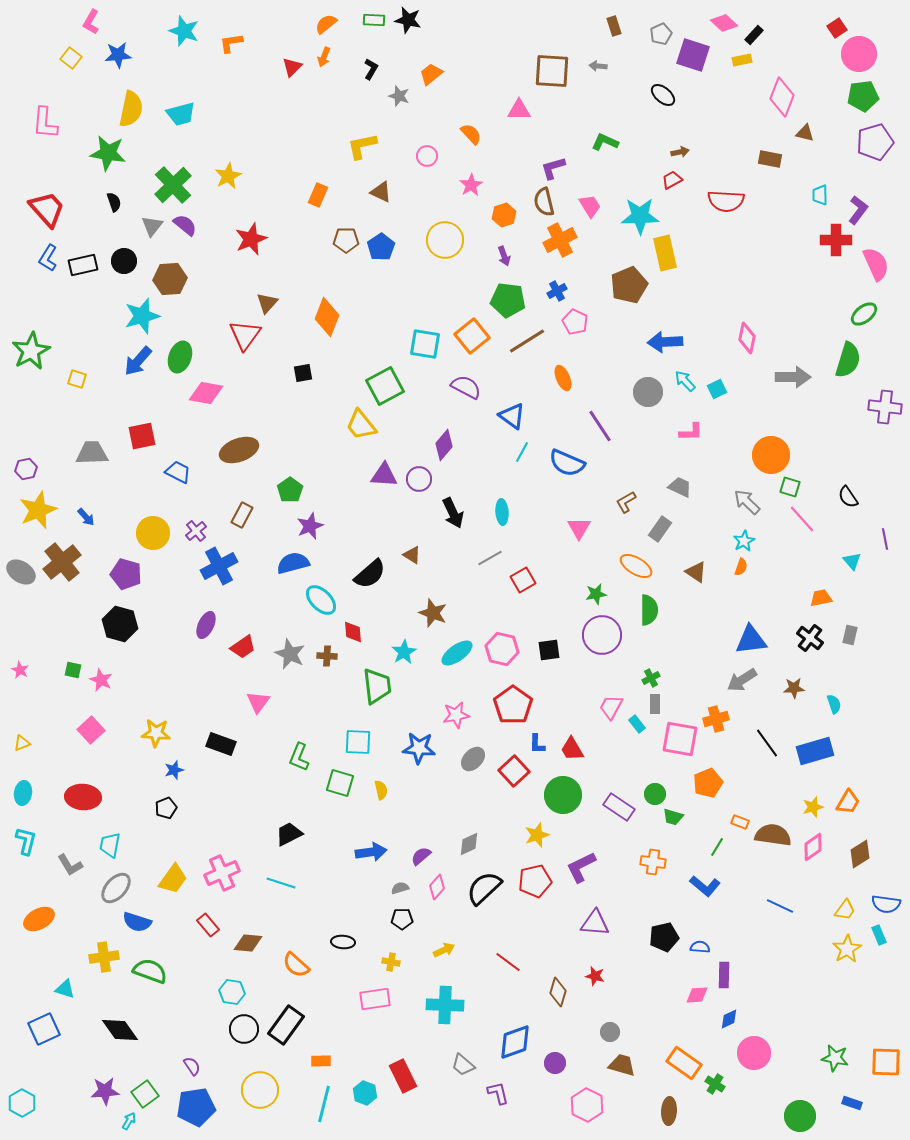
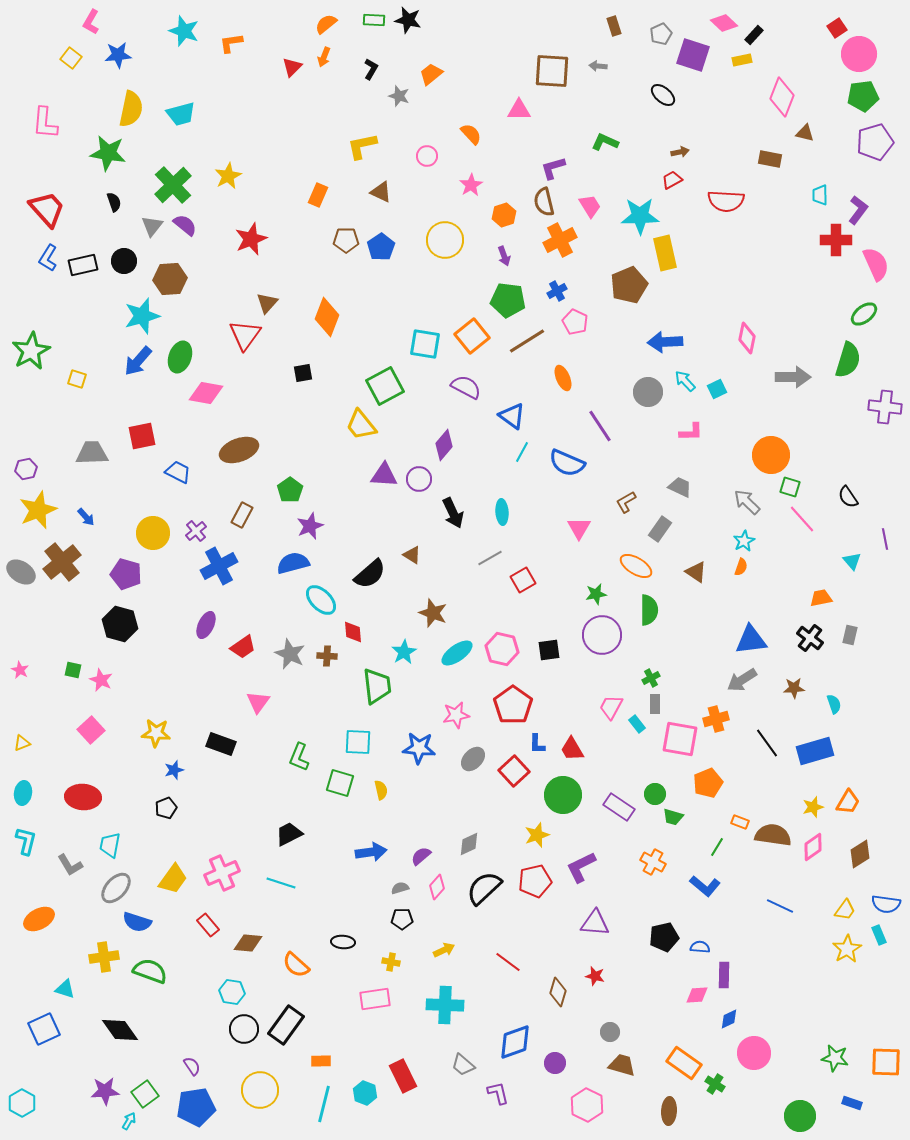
orange cross at (653, 862): rotated 20 degrees clockwise
